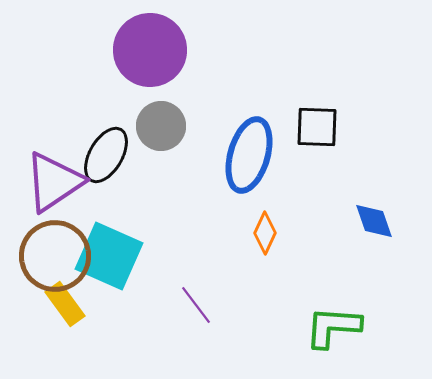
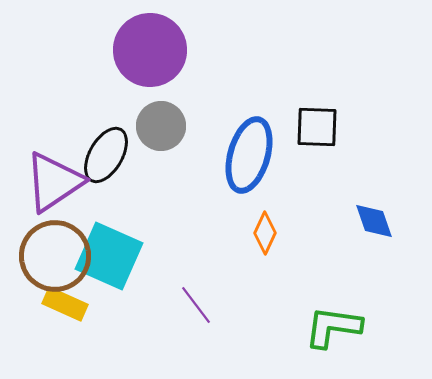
yellow rectangle: rotated 30 degrees counterclockwise
green L-shape: rotated 4 degrees clockwise
